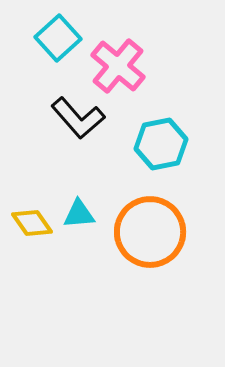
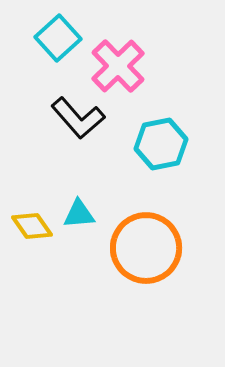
pink cross: rotated 6 degrees clockwise
yellow diamond: moved 3 px down
orange circle: moved 4 px left, 16 px down
